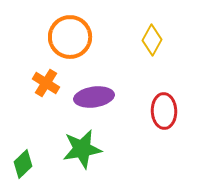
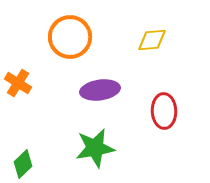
yellow diamond: rotated 56 degrees clockwise
orange cross: moved 28 px left
purple ellipse: moved 6 px right, 7 px up
green star: moved 13 px right, 1 px up
